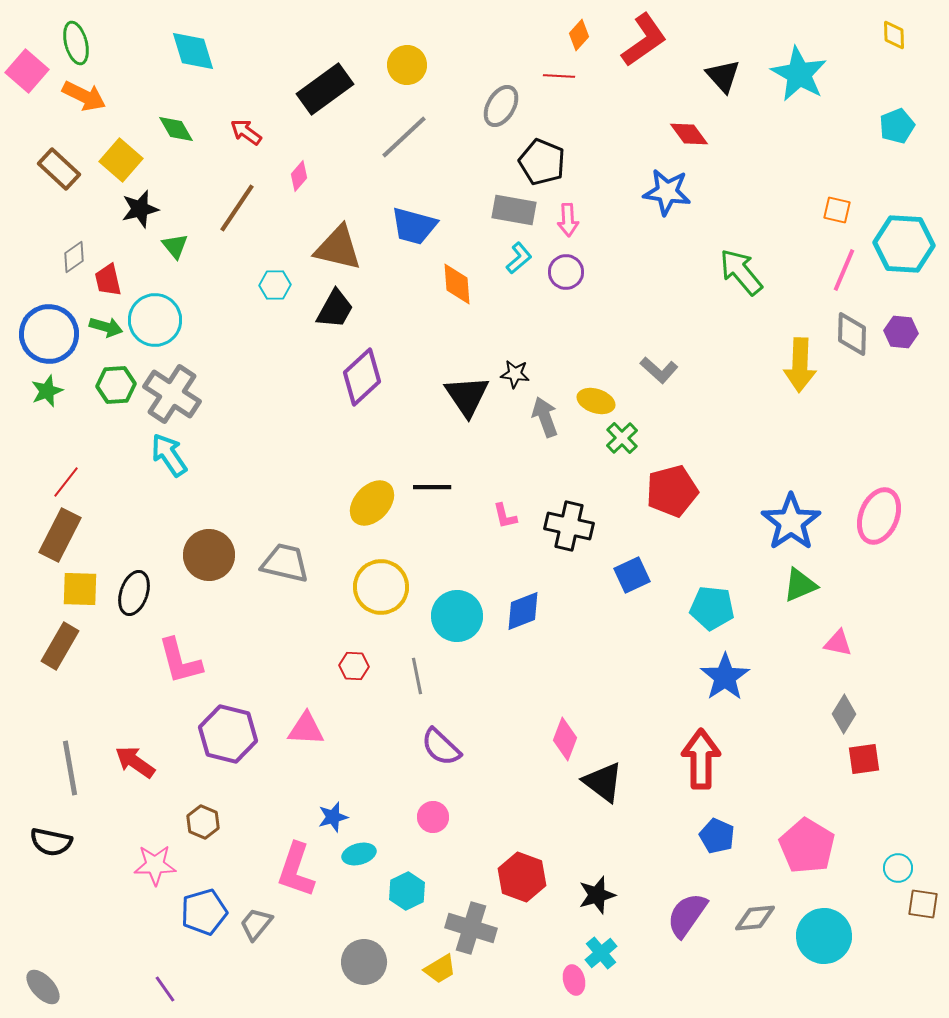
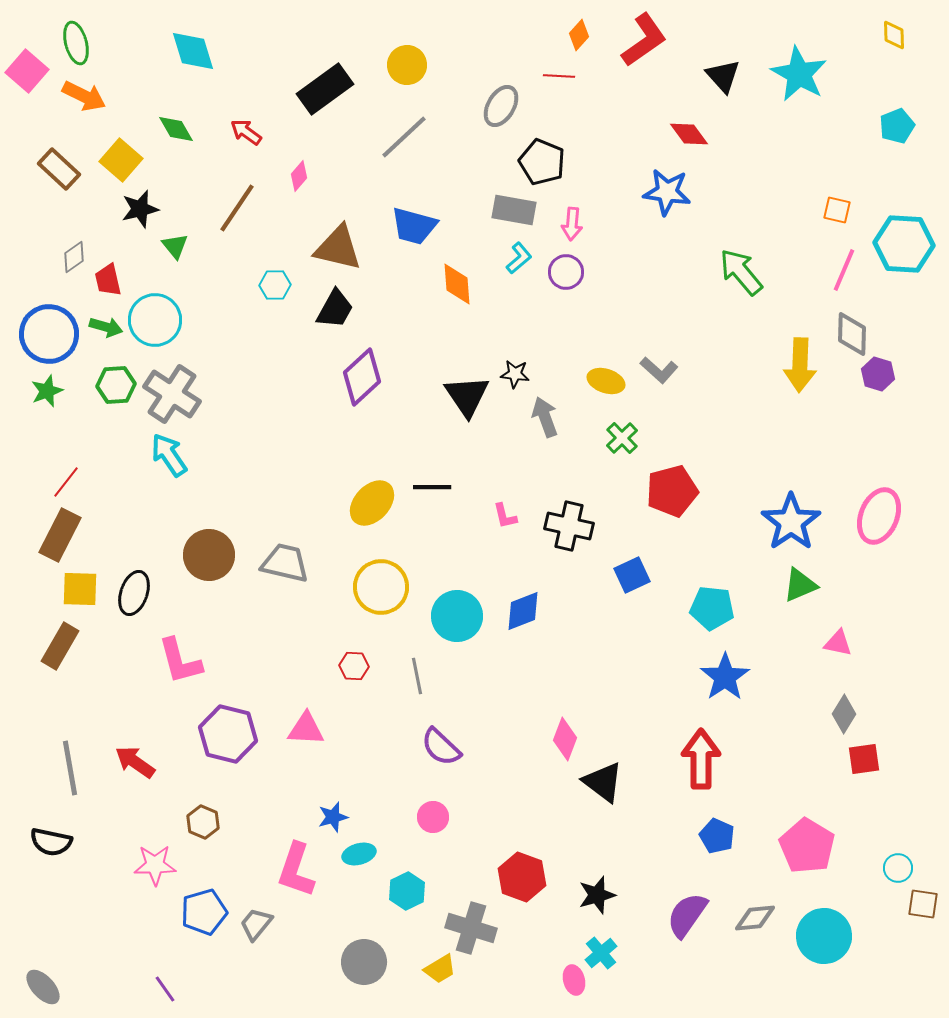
pink arrow at (568, 220): moved 4 px right, 4 px down; rotated 8 degrees clockwise
purple hexagon at (901, 332): moved 23 px left, 42 px down; rotated 12 degrees clockwise
yellow ellipse at (596, 401): moved 10 px right, 20 px up
